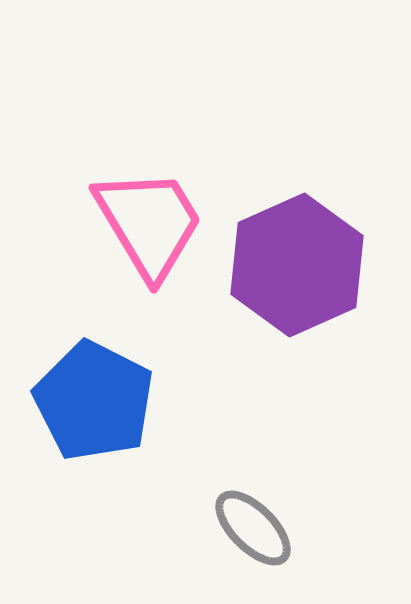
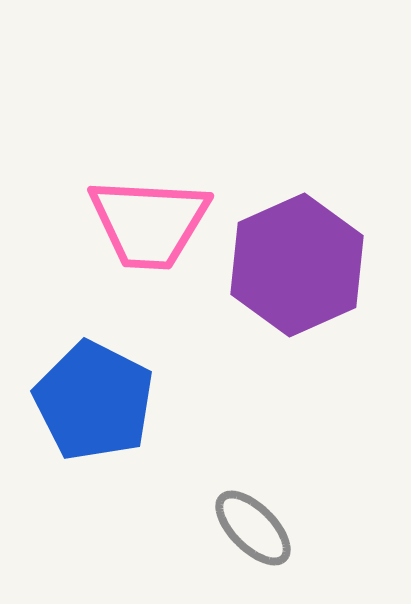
pink trapezoid: rotated 124 degrees clockwise
